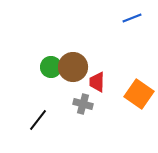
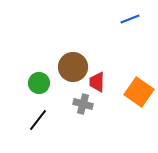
blue line: moved 2 px left, 1 px down
green circle: moved 12 px left, 16 px down
orange square: moved 2 px up
